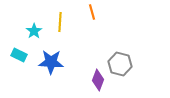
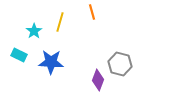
yellow line: rotated 12 degrees clockwise
